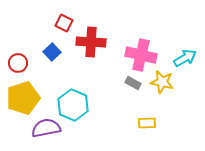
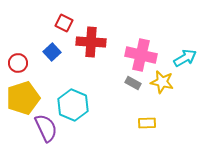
purple semicircle: rotated 76 degrees clockwise
